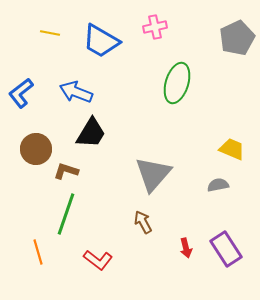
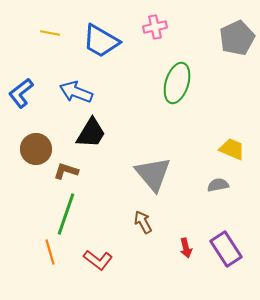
gray triangle: rotated 21 degrees counterclockwise
orange line: moved 12 px right
